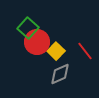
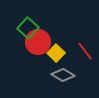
red circle: moved 1 px right
yellow square: moved 2 px down
gray diamond: moved 3 px right, 1 px down; rotated 55 degrees clockwise
